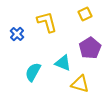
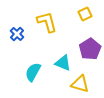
purple pentagon: moved 1 px down
